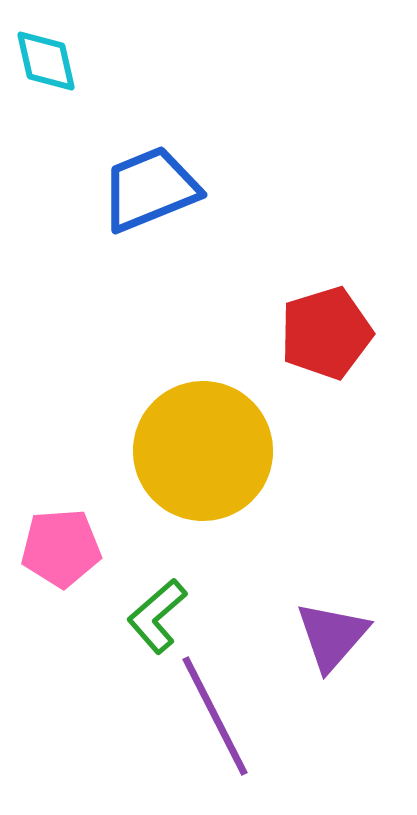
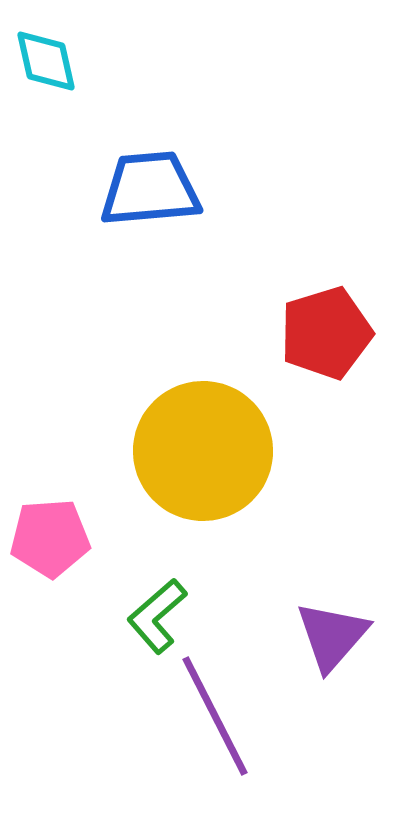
blue trapezoid: rotated 17 degrees clockwise
pink pentagon: moved 11 px left, 10 px up
